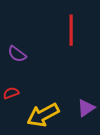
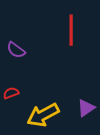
purple semicircle: moved 1 px left, 4 px up
